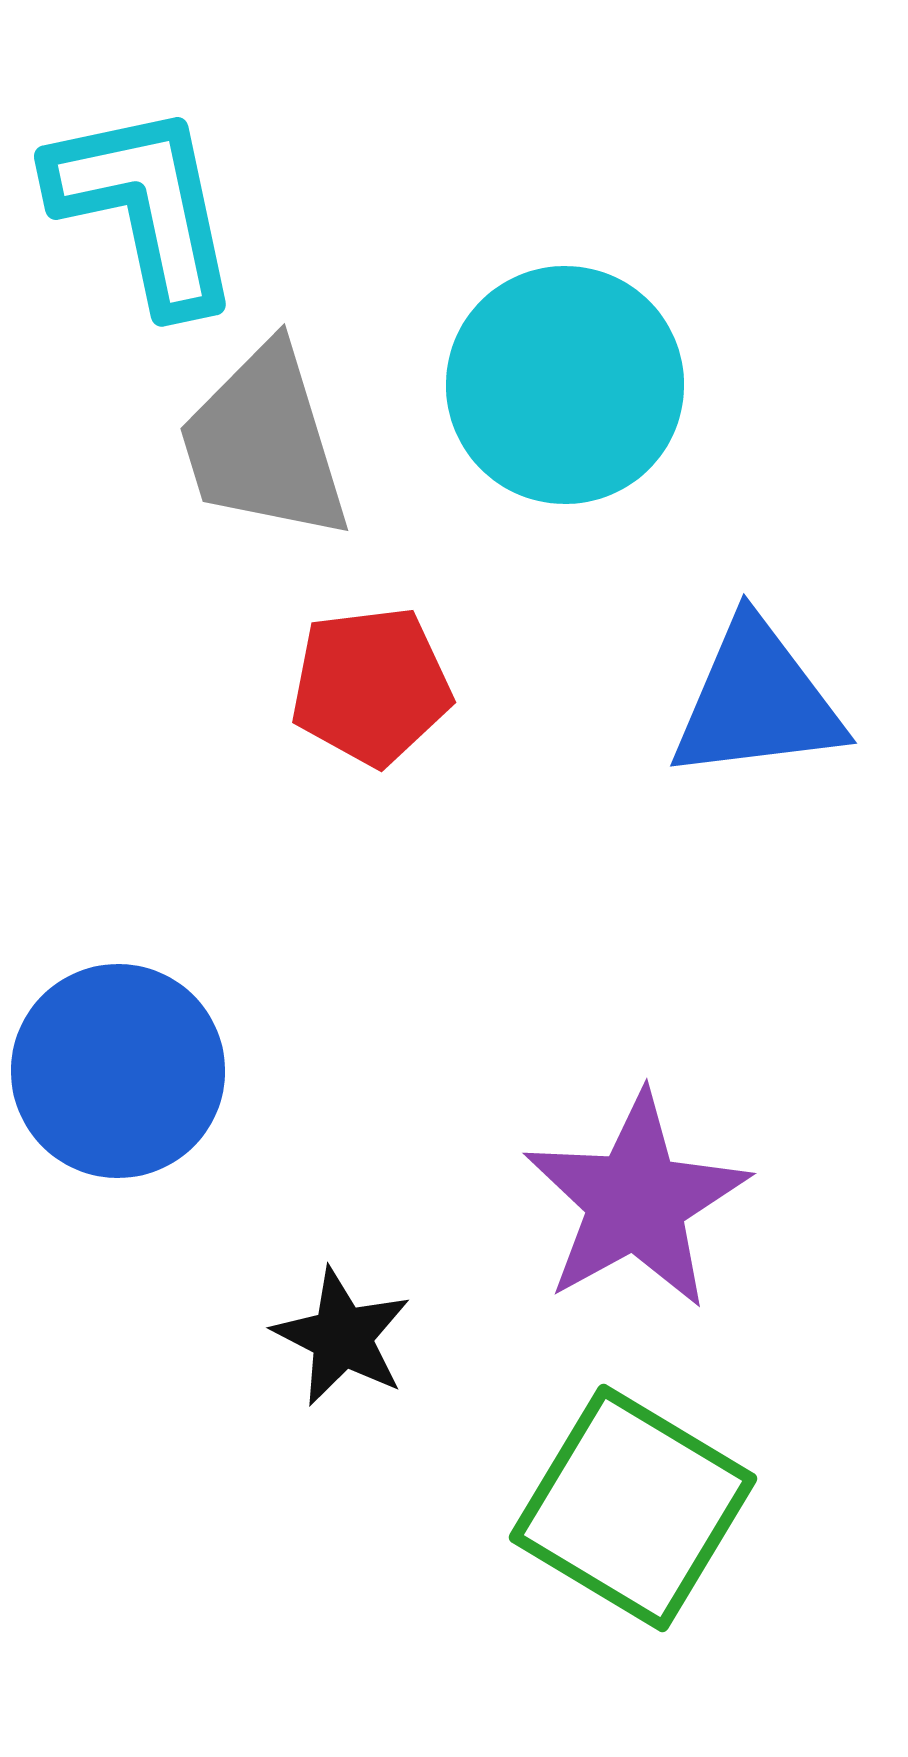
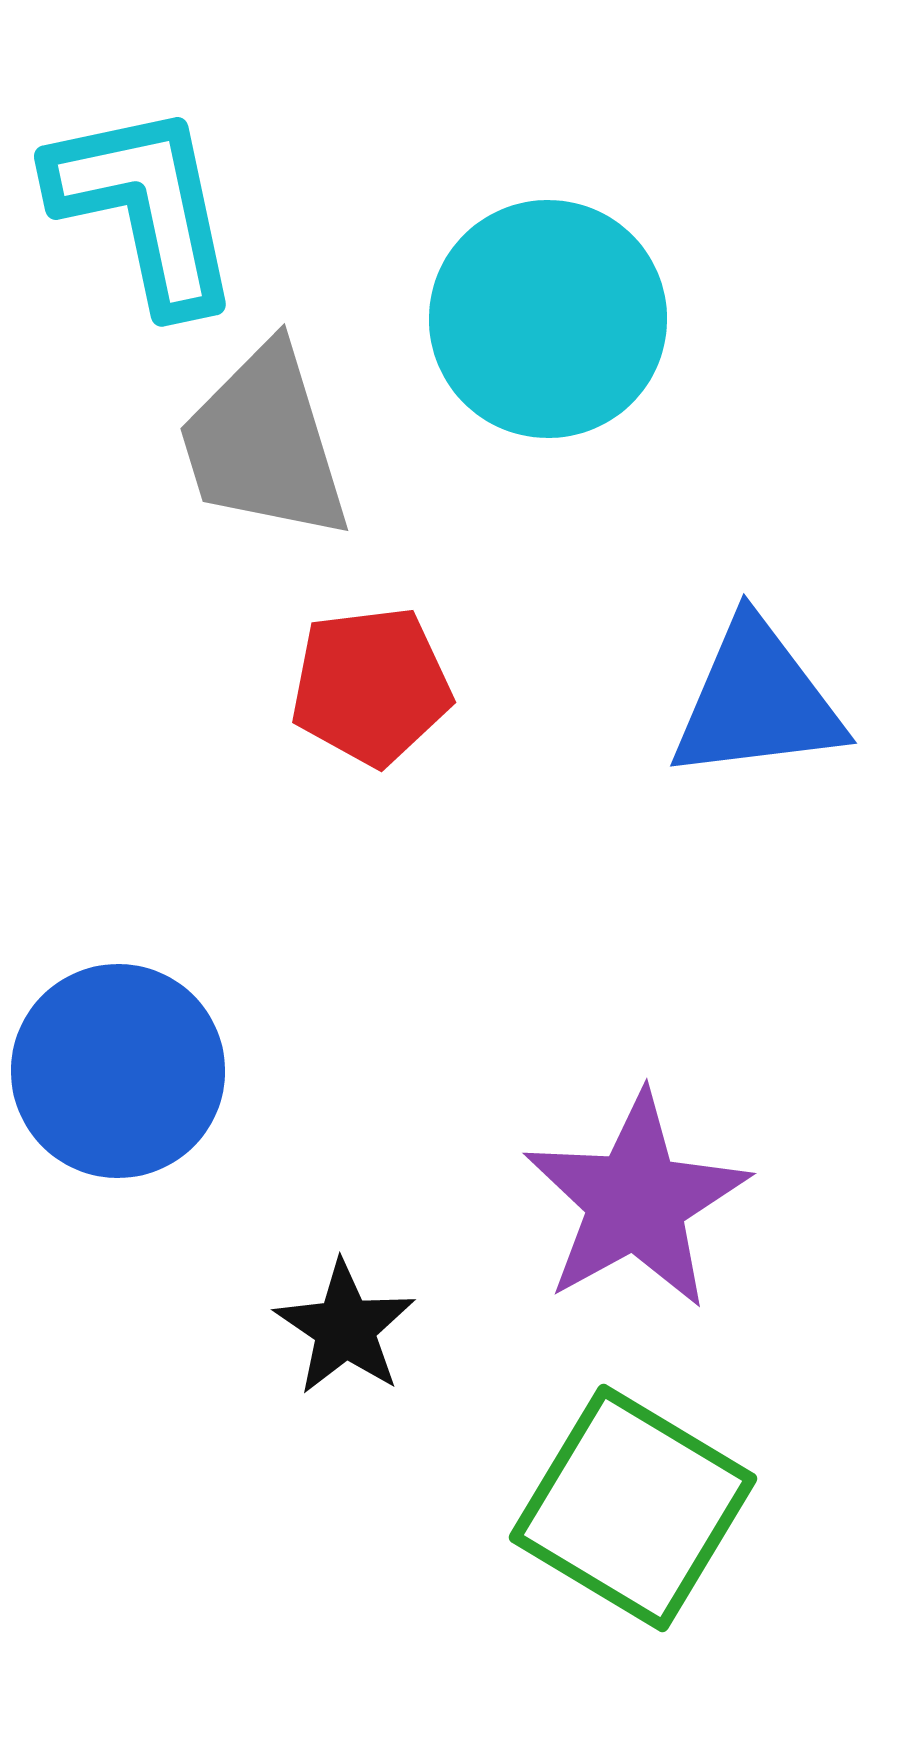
cyan circle: moved 17 px left, 66 px up
black star: moved 3 px right, 9 px up; rotated 7 degrees clockwise
